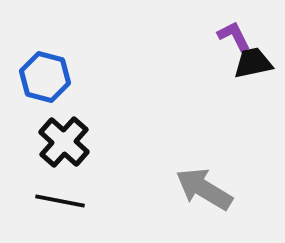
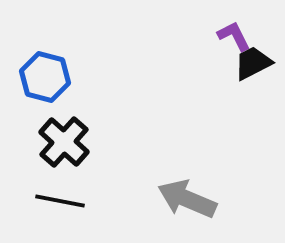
black trapezoid: rotated 15 degrees counterclockwise
gray arrow: moved 17 px left, 10 px down; rotated 8 degrees counterclockwise
